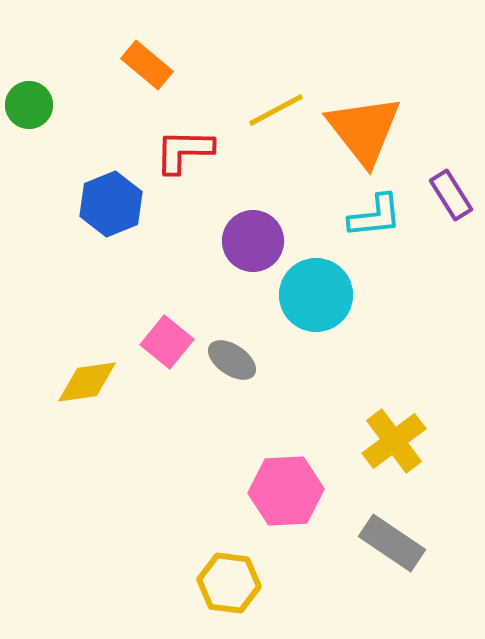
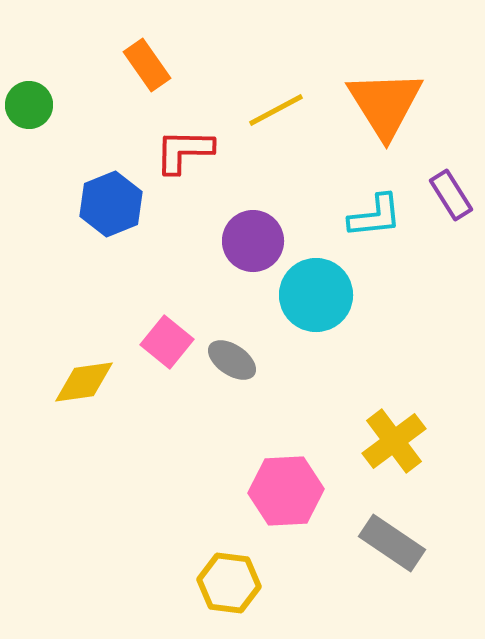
orange rectangle: rotated 15 degrees clockwise
orange triangle: moved 21 px right, 26 px up; rotated 6 degrees clockwise
yellow diamond: moved 3 px left
